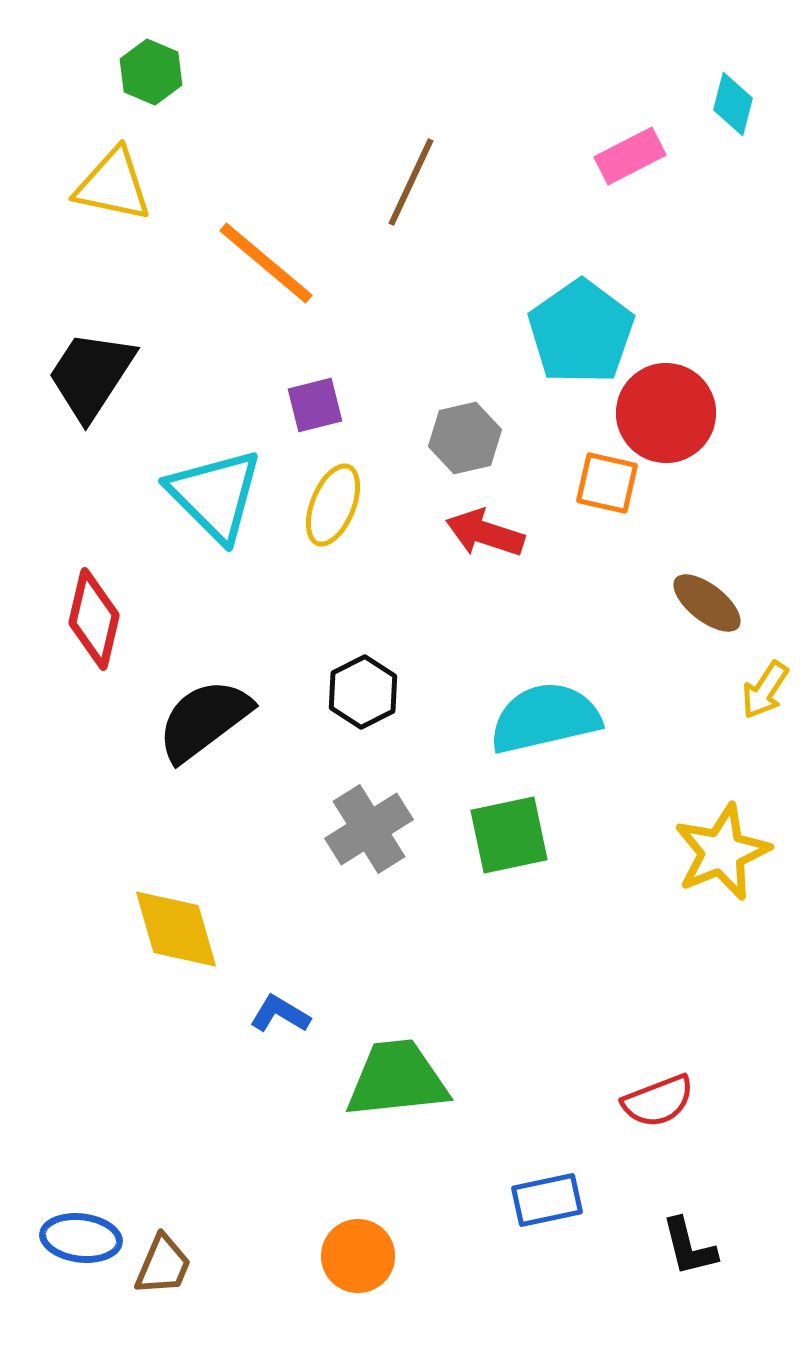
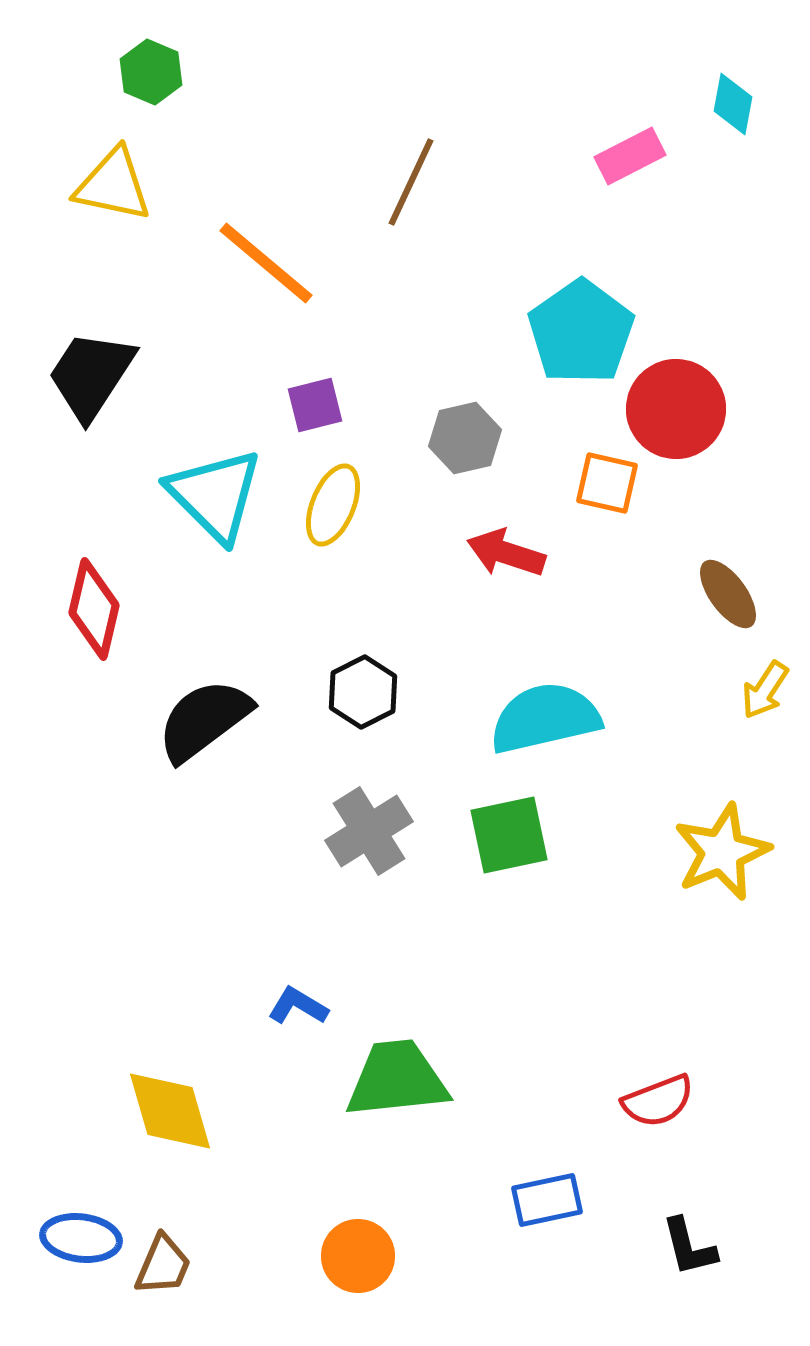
cyan diamond: rotated 4 degrees counterclockwise
red circle: moved 10 px right, 4 px up
red arrow: moved 21 px right, 20 px down
brown ellipse: moved 21 px right, 9 px up; rotated 16 degrees clockwise
red diamond: moved 10 px up
gray cross: moved 2 px down
yellow diamond: moved 6 px left, 182 px down
blue L-shape: moved 18 px right, 8 px up
